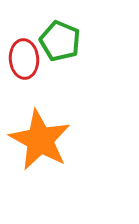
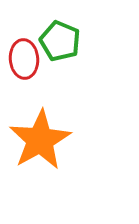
orange star: rotated 14 degrees clockwise
